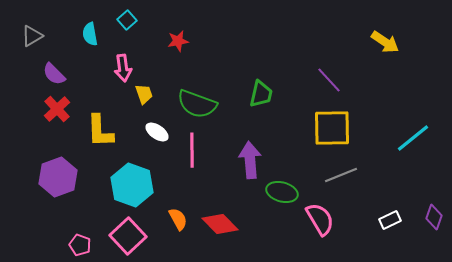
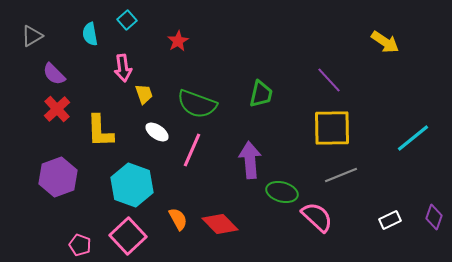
red star: rotated 20 degrees counterclockwise
pink line: rotated 24 degrees clockwise
pink semicircle: moved 3 px left, 2 px up; rotated 16 degrees counterclockwise
